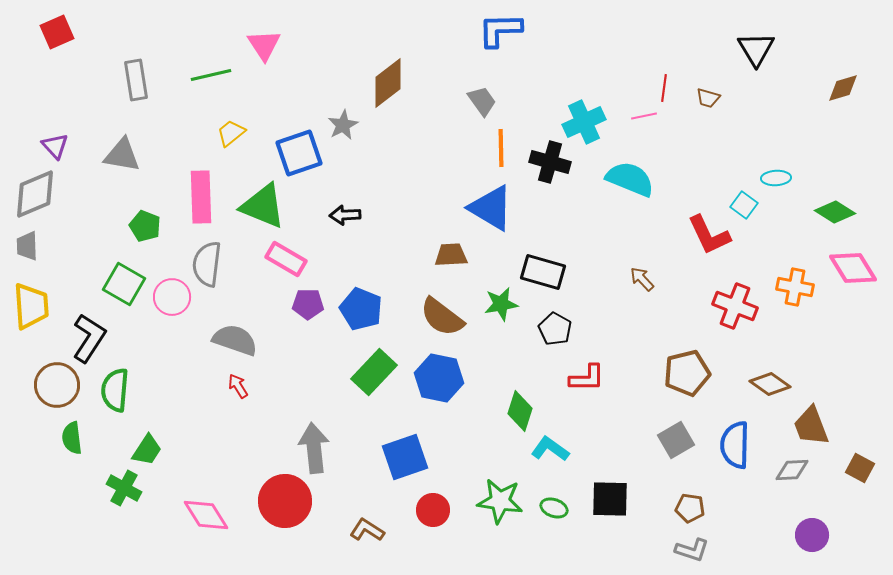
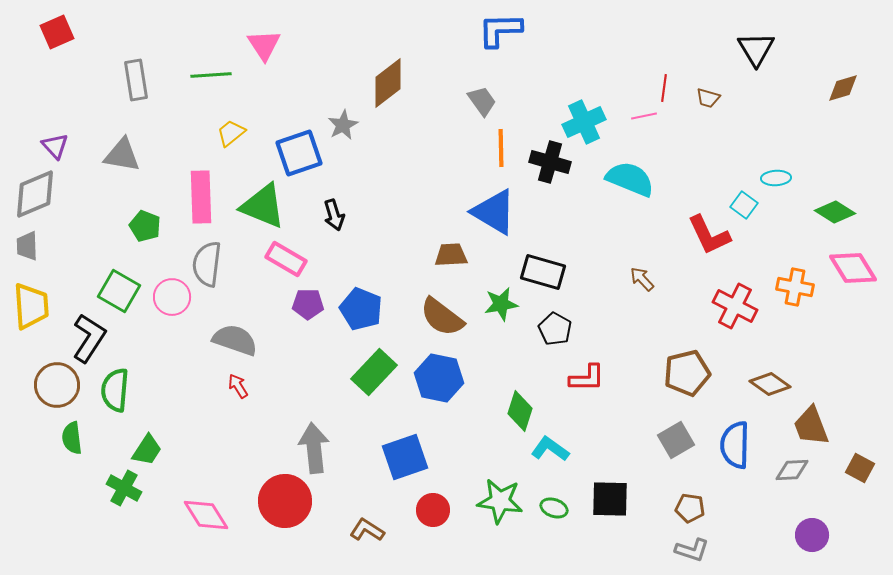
green line at (211, 75): rotated 9 degrees clockwise
blue triangle at (491, 208): moved 3 px right, 4 px down
black arrow at (345, 215): moved 11 px left; rotated 104 degrees counterclockwise
green square at (124, 284): moved 5 px left, 7 px down
red cross at (735, 306): rotated 6 degrees clockwise
